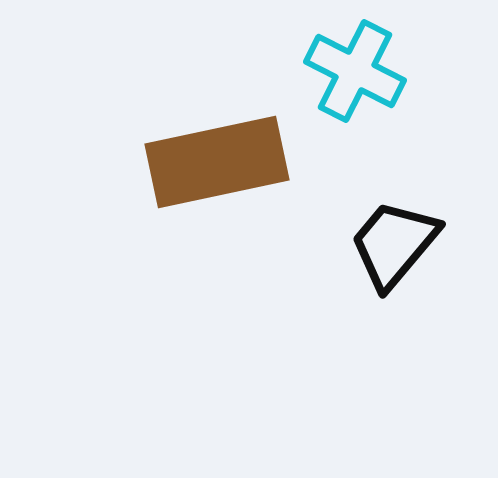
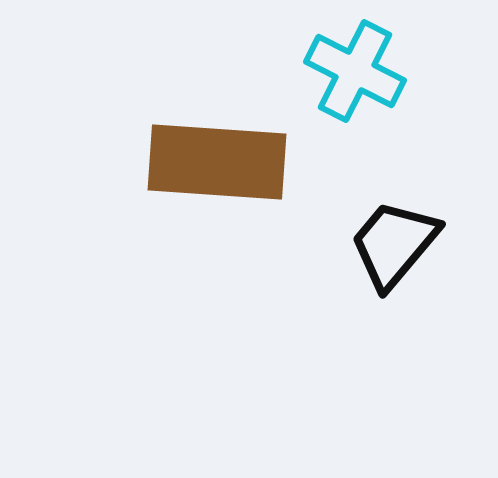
brown rectangle: rotated 16 degrees clockwise
